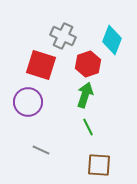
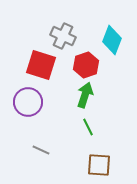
red hexagon: moved 2 px left, 1 px down
